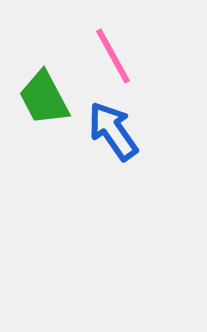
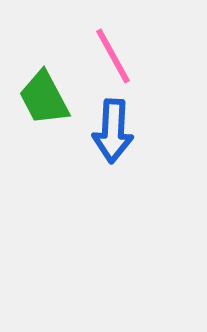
blue arrow: rotated 142 degrees counterclockwise
